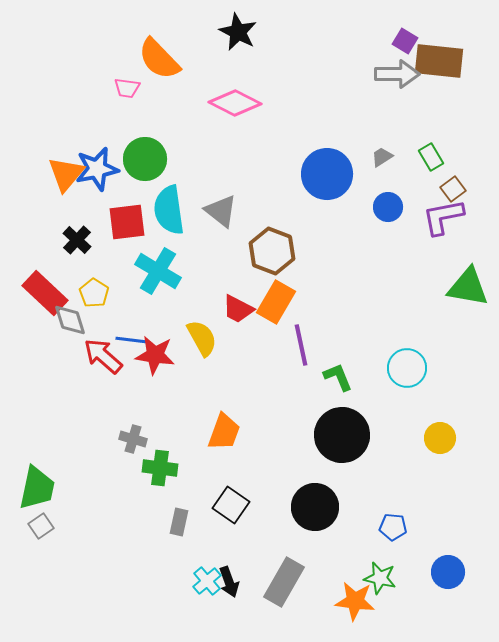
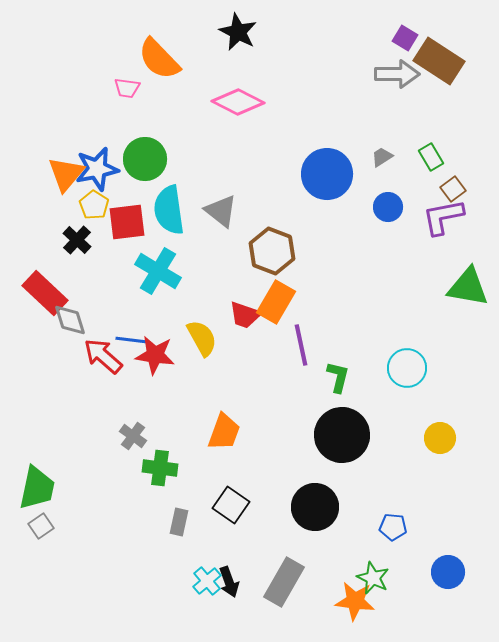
purple square at (405, 41): moved 3 px up
brown rectangle at (439, 61): rotated 27 degrees clockwise
pink diamond at (235, 103): moved 3 px right, 1 px up
yellow pentagon at (94, 293): moved 88 px up
red trapezoid at (238, 309): moved 7 px right, 6 px down; rotated 8 degrees counterclockwise
green L-shape at (338, 377): rotated 36 degrees clockwise
gray cross at (133, 439): moved 3 px up; rotated 20 degrees clockwise
green star at (380, 578): moved 7 px left; rotated 12 degrees clockwise
